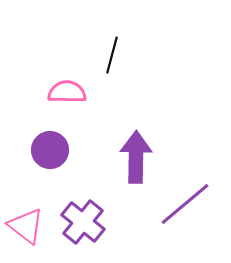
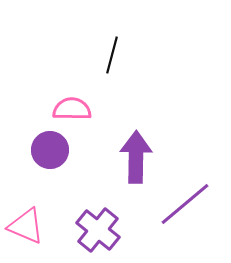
pink semicircle: moved 5 px right, 17 px down
purple cross: moved 15 px right, 8 px down
pink triangle: rotated 15 degrees counterclockwise
